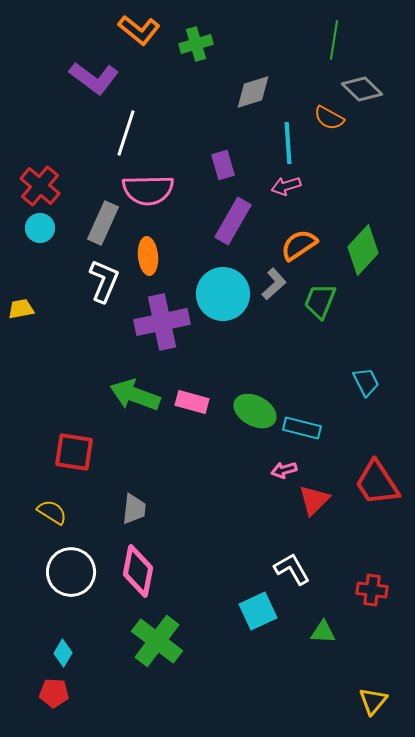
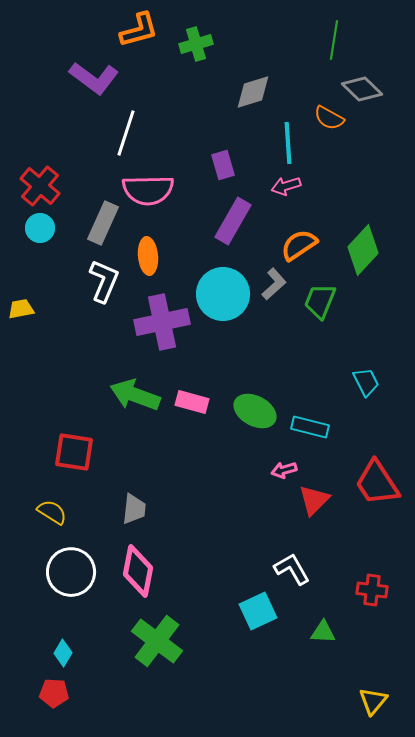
orange L-shape at (139, 30): rotated 54 degrees counterclockwise
cyan rectangle at (302, 428): moved 8 px right, 1 px up
